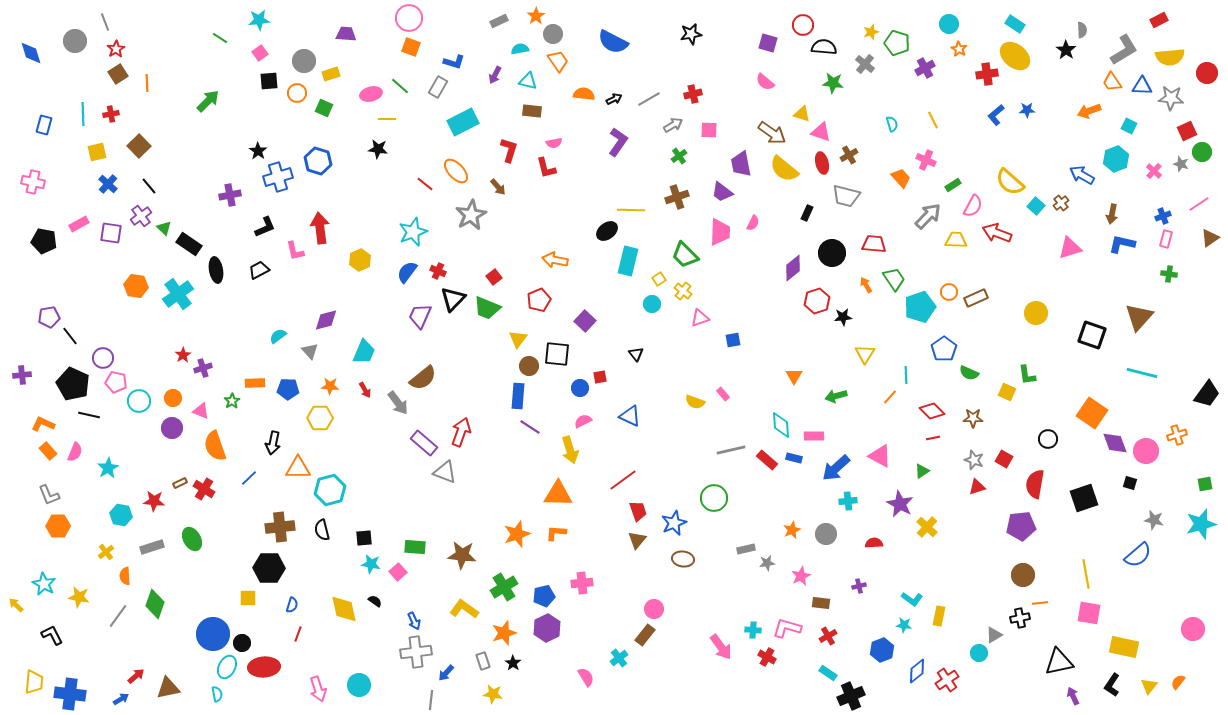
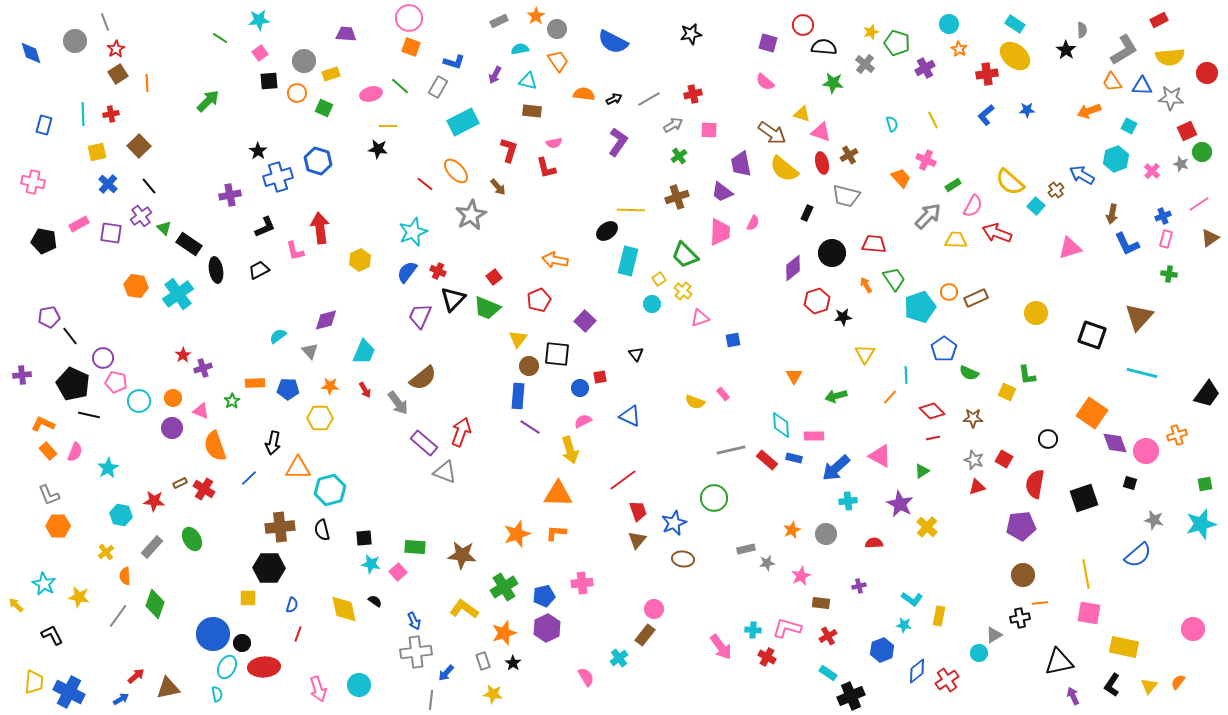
gray circle at (553, 34): moved 4 px right, 5 px up
blue L-shape at (996, 115): moved 10 px left
yellow line at (387, 119): moved 1 px right, 7 px down
pink cross at (1154, 171): moved 2 px left
brown cross at (1061, 203): moved 5 px left, 13 px up
blue L-shape at (1122, 244): moved 5 px right; rotated 128 degrees counterclockwise
gray rectangle at (152, 547): rotated 30 degrees counterclockwise
blue cross at (70, 694): moved 1 px left, 2 px up; rotated 20 degrees clockwise
